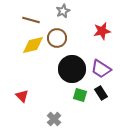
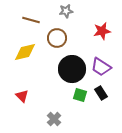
gray star: moved 3 px right; rotated 16 degrees clockwise
yellow diamond: moved 8 px left, 7 px down
purple trapezoid: moved 2 px up
